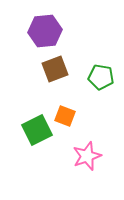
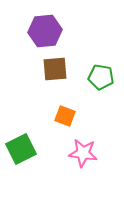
brown square: rotated 16 degrees clockwise
green square: moved 16 px left, 19 px down
pink star: moved 4 px left, 3 px up; rotated 28 degrees clockwise
